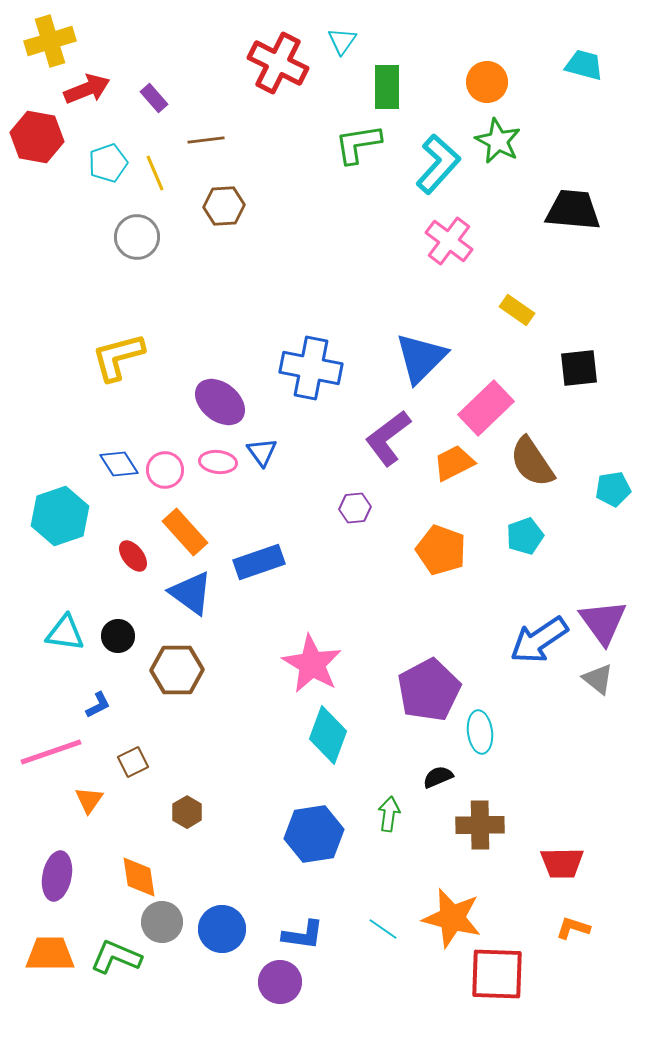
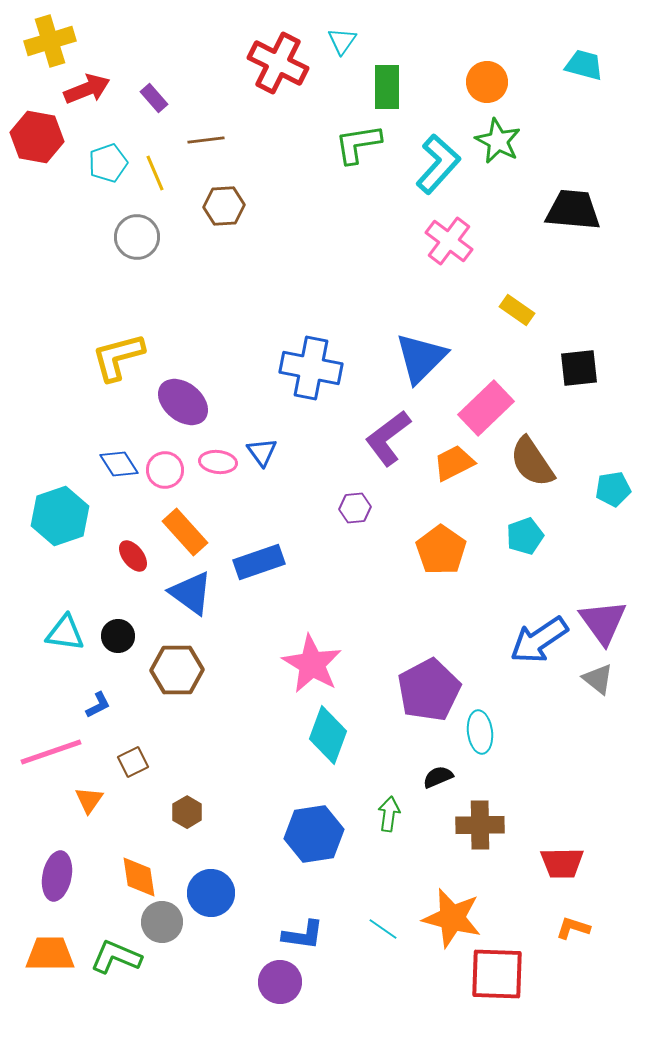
purple ellipse at (220, 402): moved 37 px left
orange pentagon at (441, 550): rotated 15 degrees clockwise
blue circle at (222, 929): moved 11 px left, 36 px up
